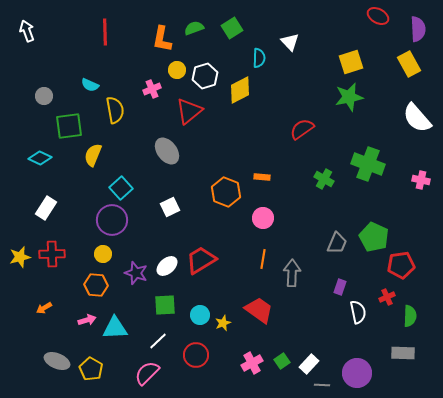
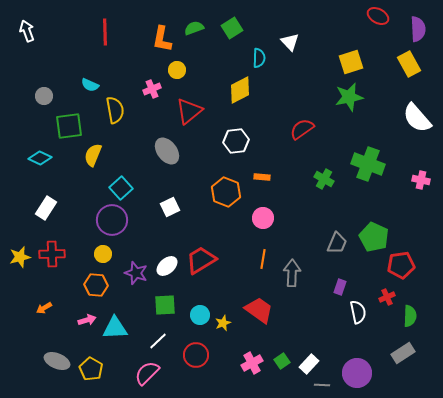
white hexagon at (205, 76): moved 31 px right, 65 px down; rotated 10 degrees clockwise
gray rectangle at (403, 353): rotated 35 degrees counterclockwise
